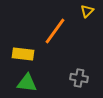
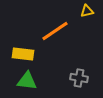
yellow triangle: rotated 32 degrees clockwise
orange line: rotated 20 degrees clockwise
green triangle: moved 2 px up
